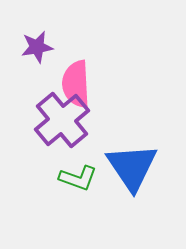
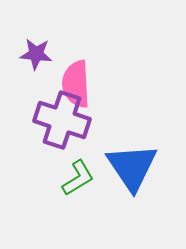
purple star: moved 1 px left, 7 px down; rotated 16 degrees clockwise
purple cross: rotated 32 degrees counterclockwise
green L-shape: rotated 51 degrees counterclockwise
